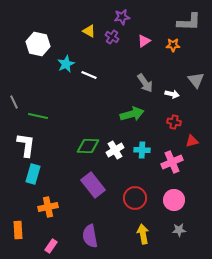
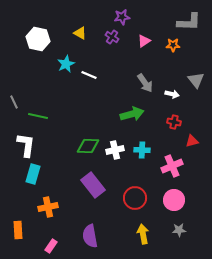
yellow triangle: moved 9 px left, 2 px down
white hexagon: moved 5 px up
white cross: rotated 18 degrees clockwise
pink cross: moved 4 px down
